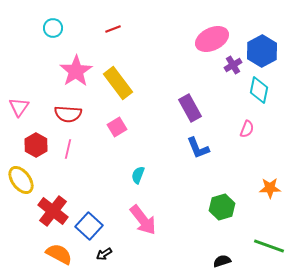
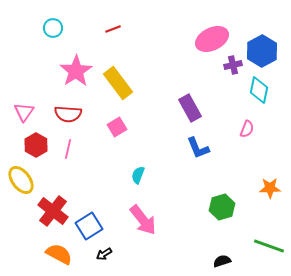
purple cross: rotated 18 degrees clockwise
pink triangle: moved 5 px right, 5 px down
blue square: rotated 16 degrees clockwise
